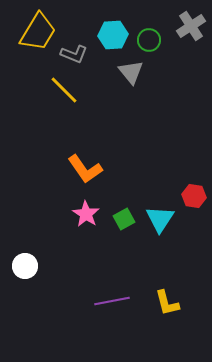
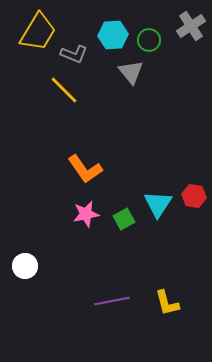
pink star: rotated 28 degrees clockwise
cyan triangle: moved 2 px left, 15 px up
